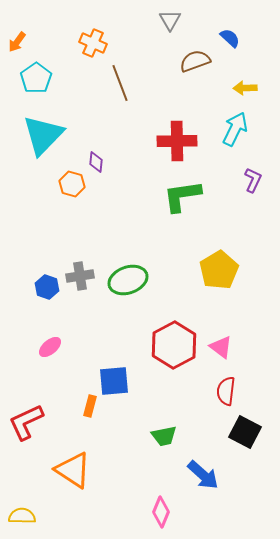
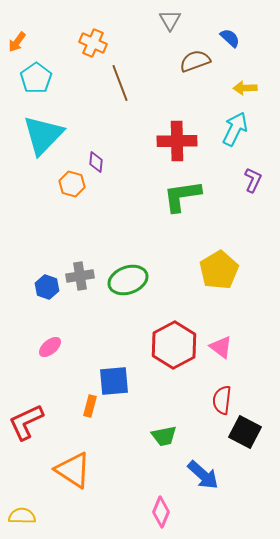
red semicircle: moved 4 px left, 9 px down
